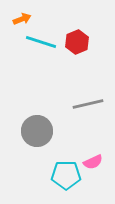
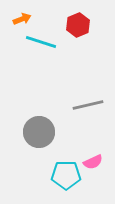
red hexagon: moved 1 px right, 17 px up
gray line: moved 1 px down
gray circle: moved 2 px right, 1 px down
